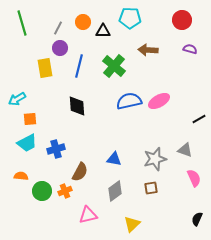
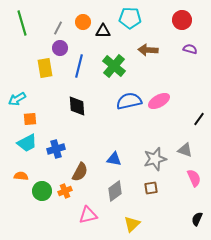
black line: rotated 24 degrees counterclockwise
